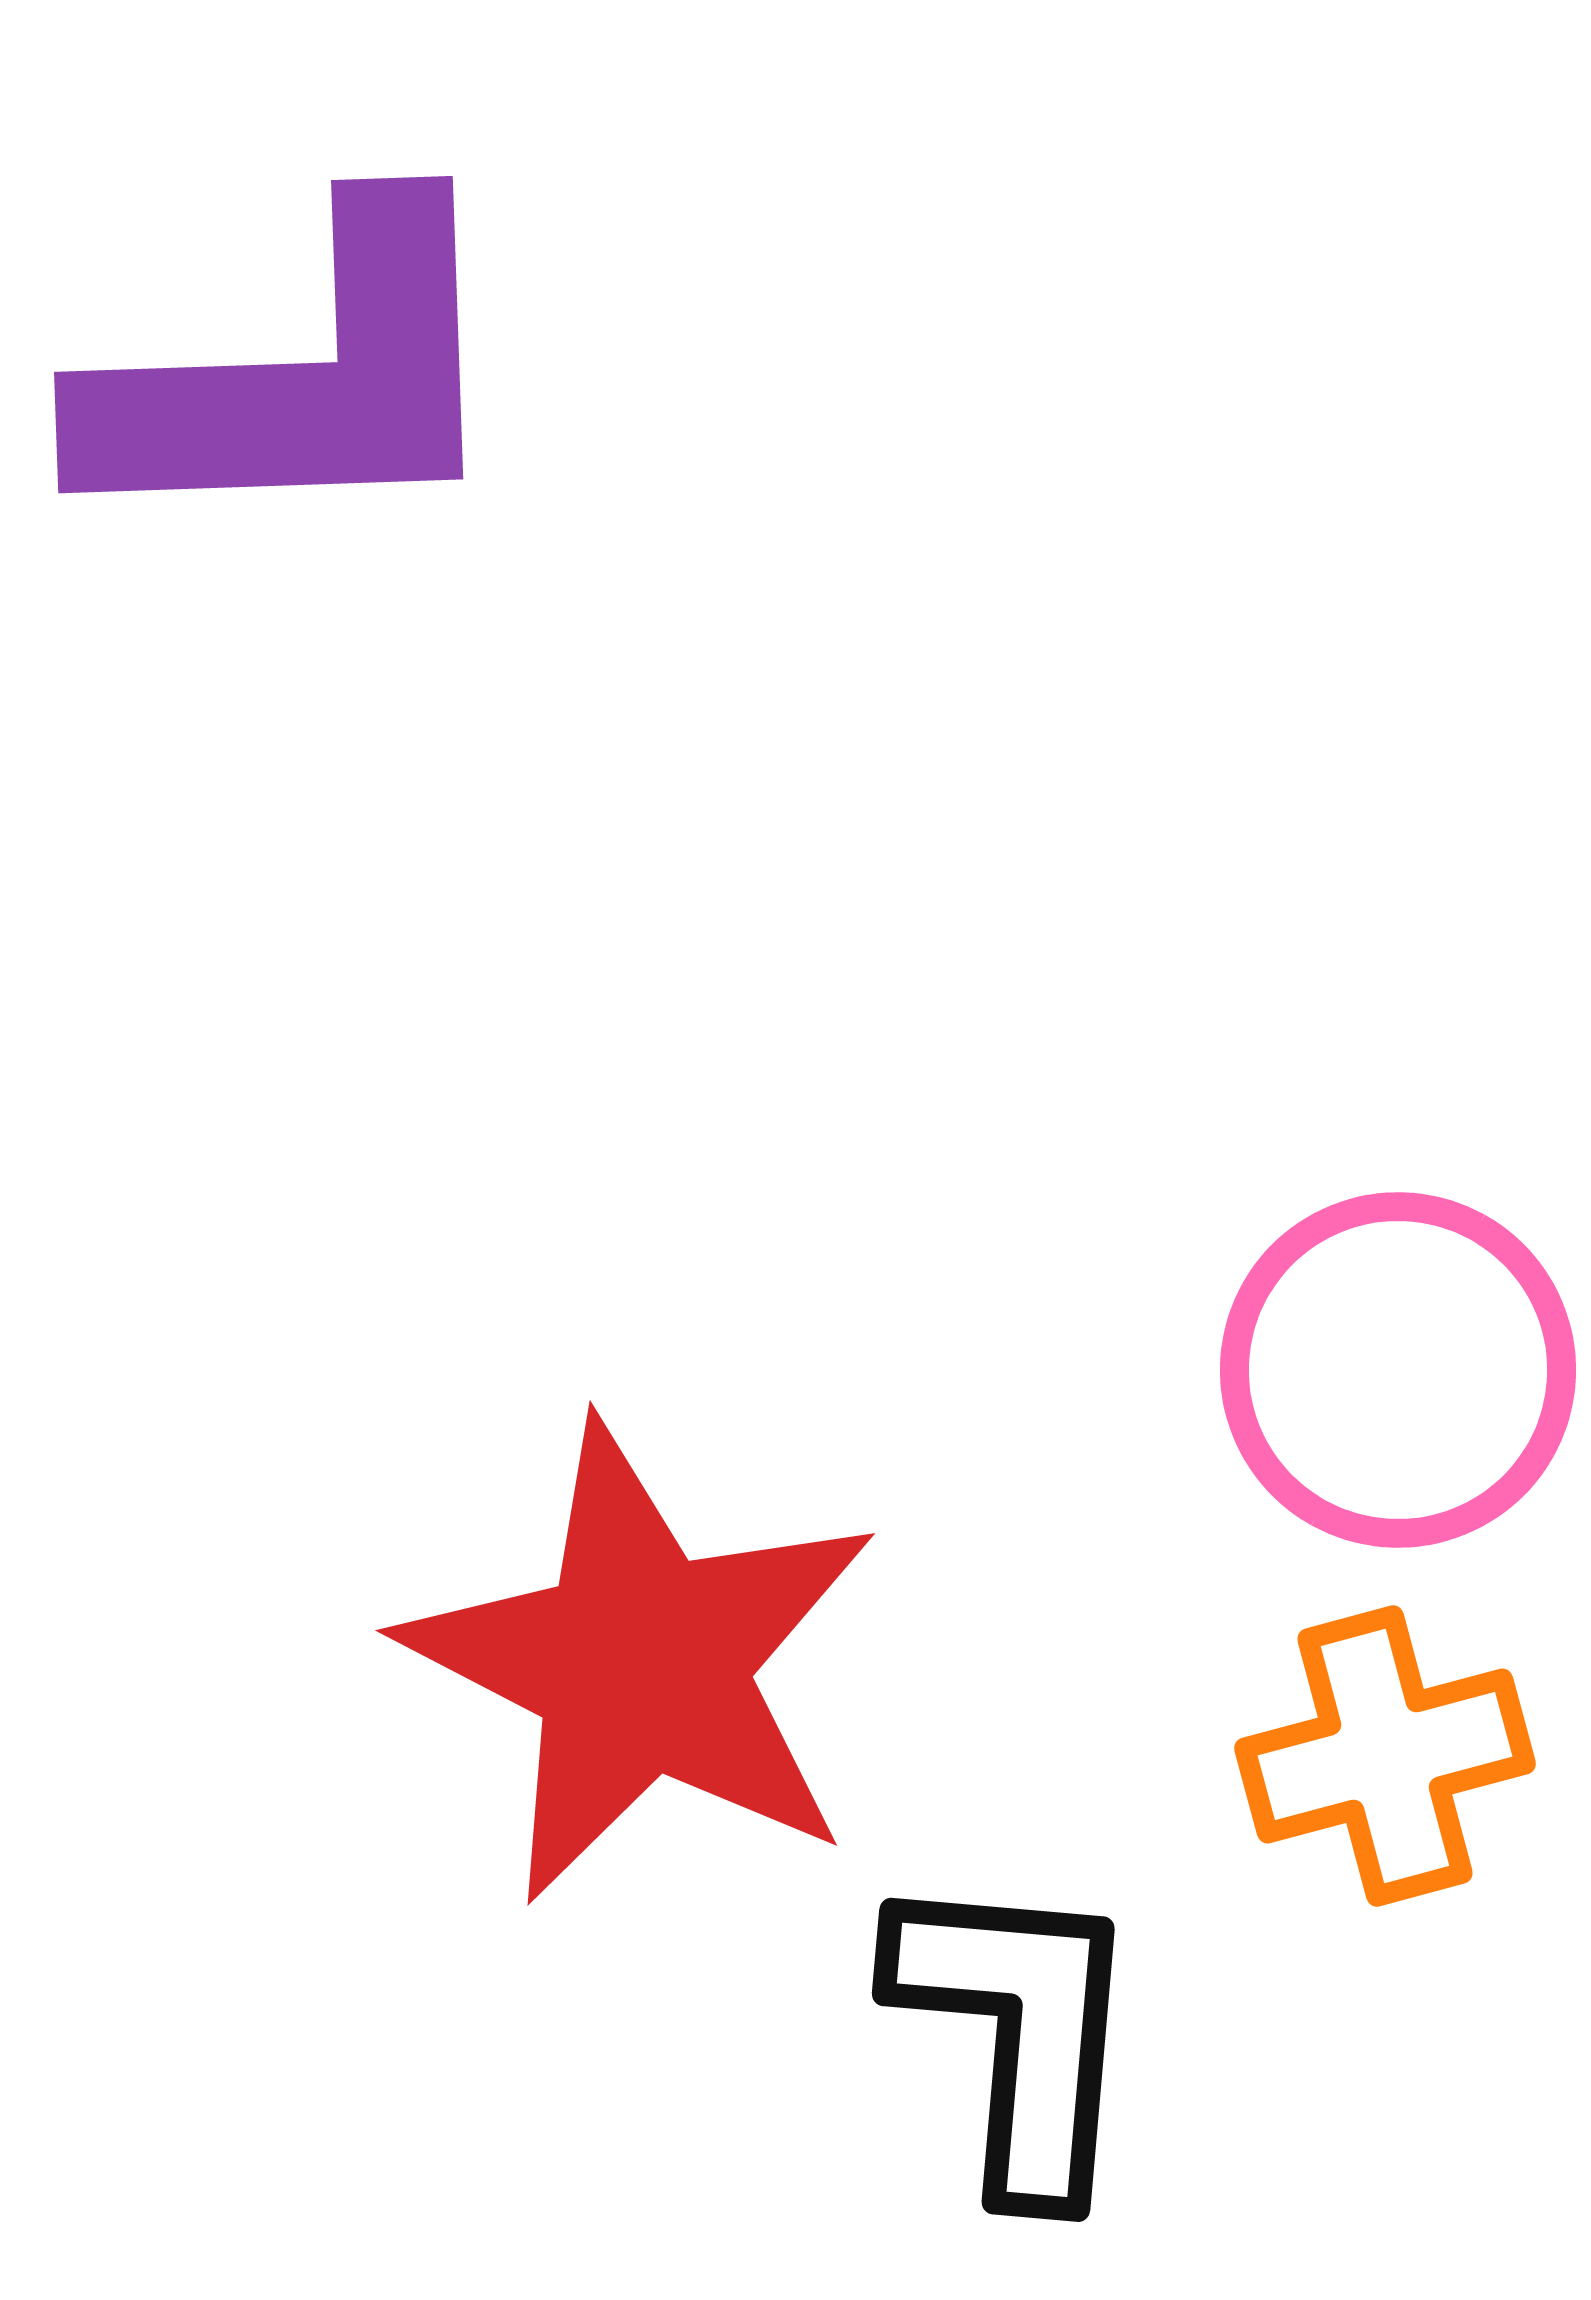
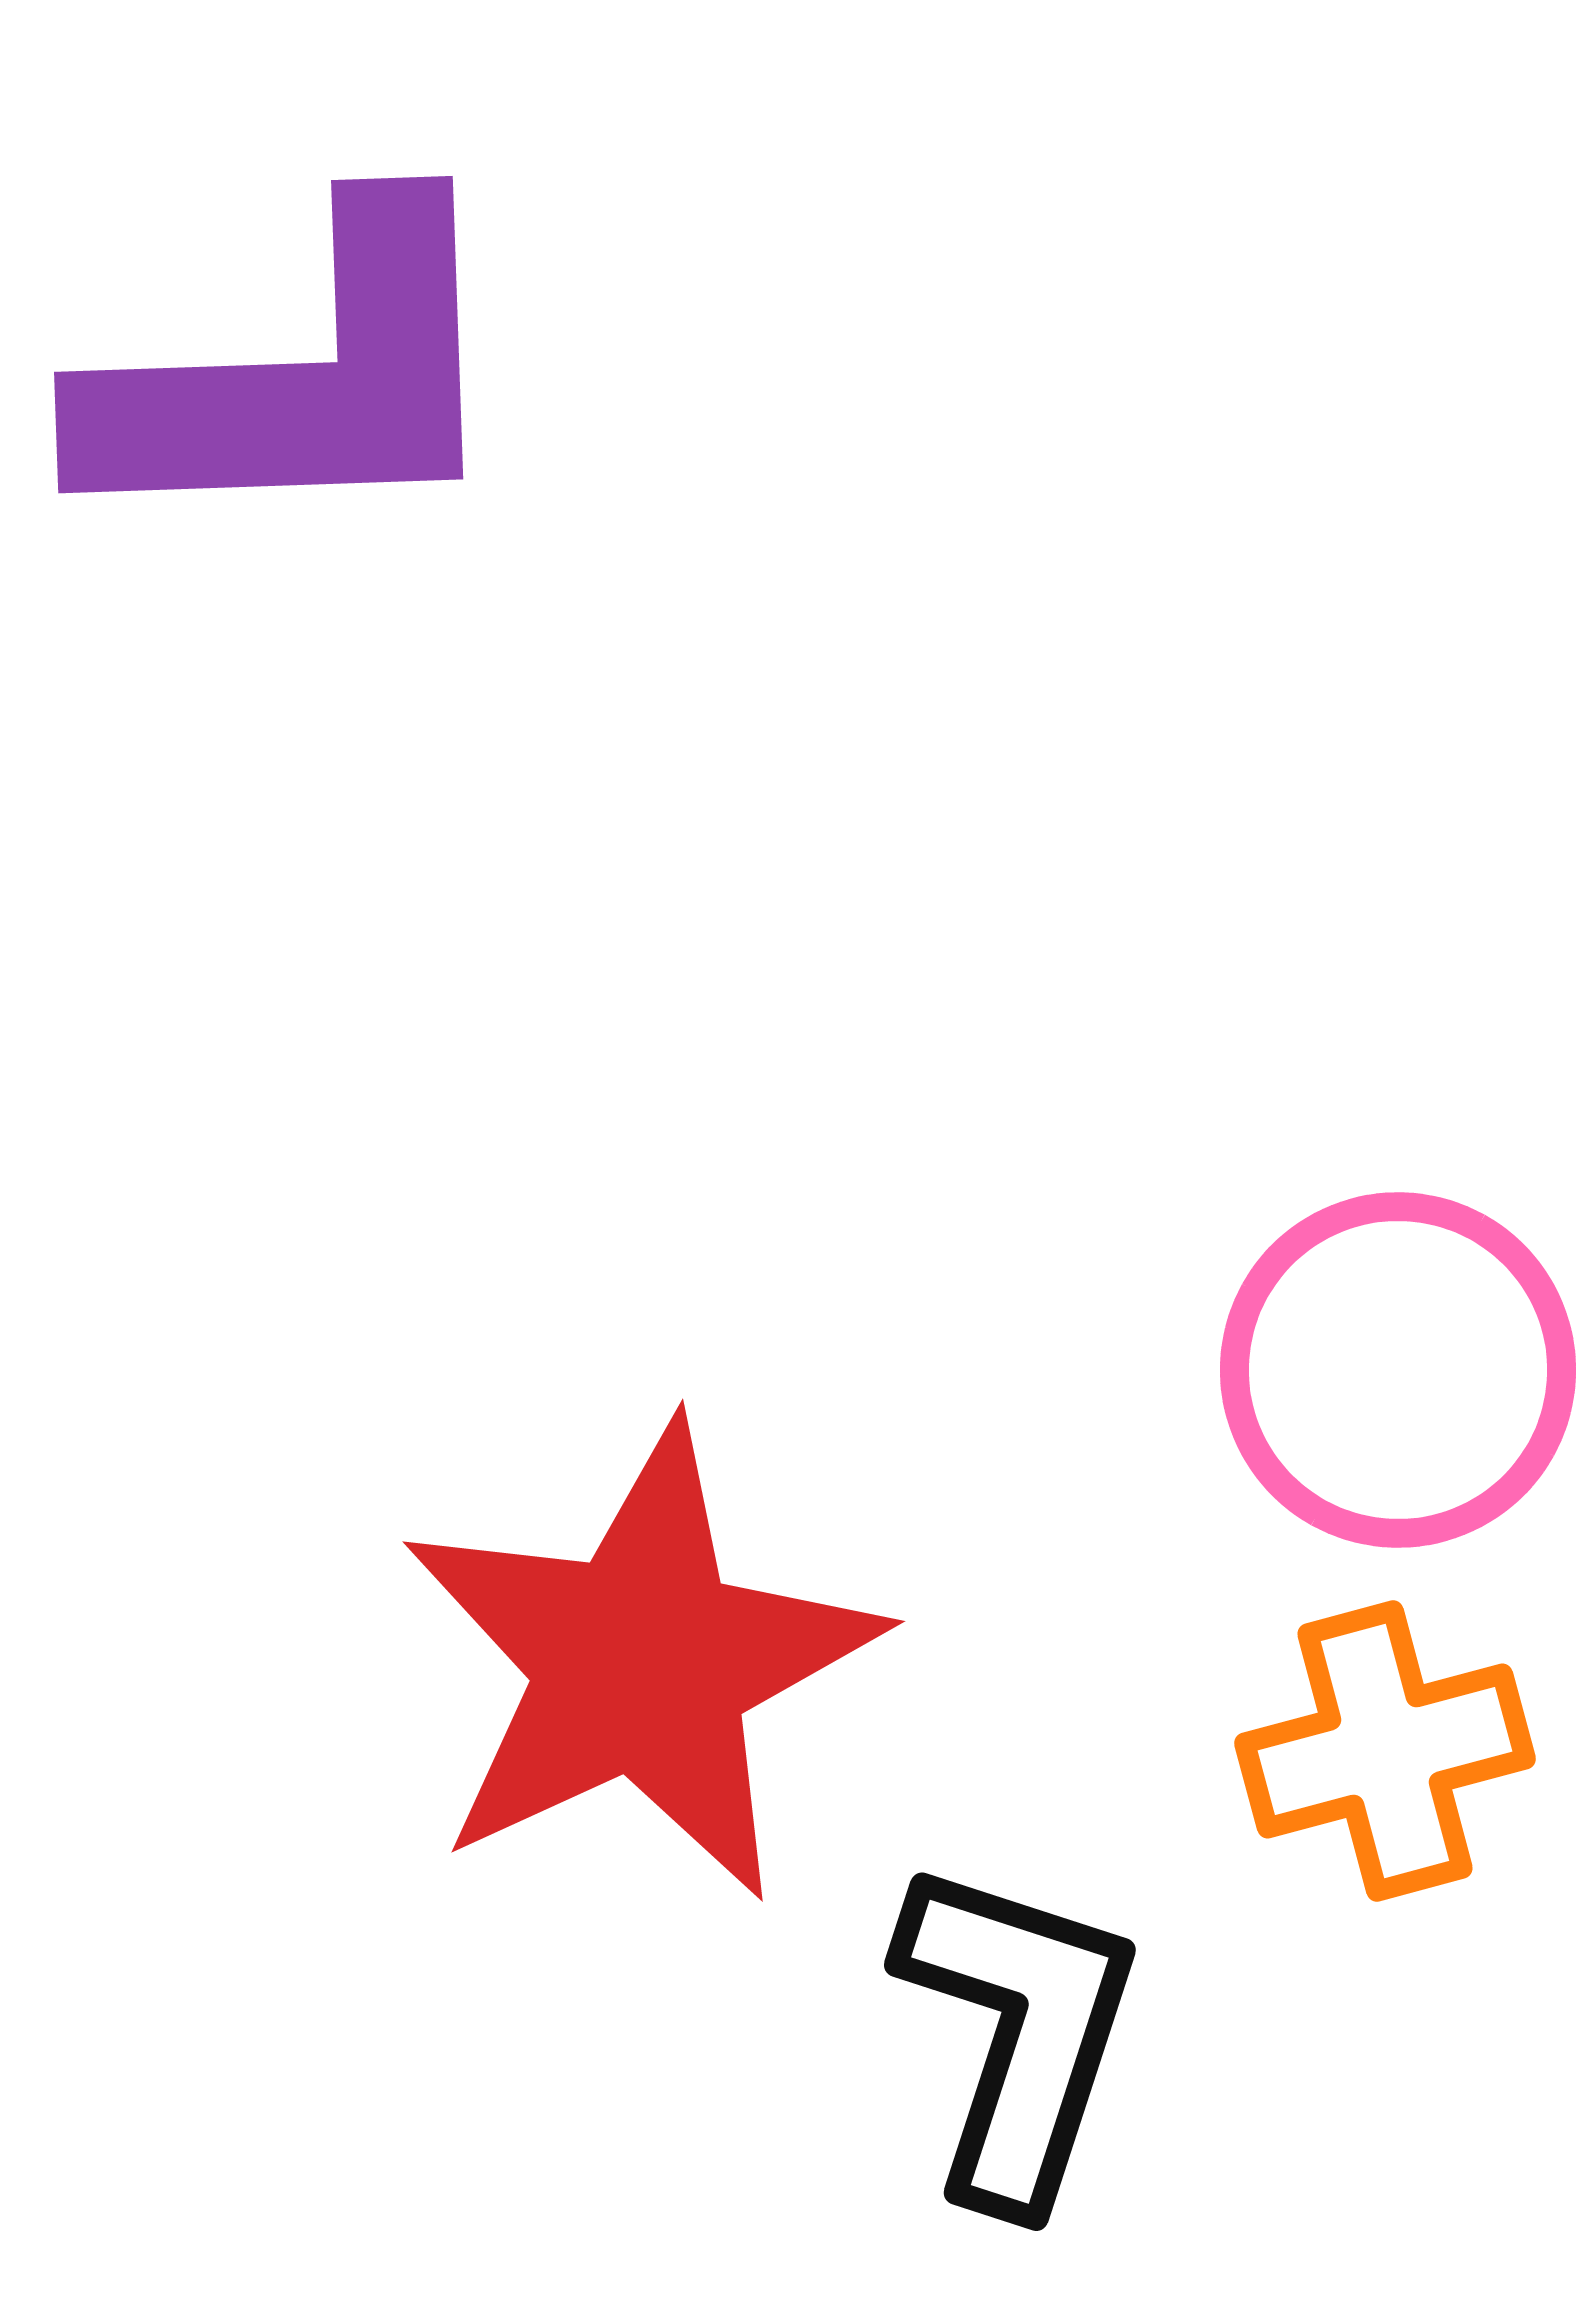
red star: rotated 20 degrees clockwise
orange cross: moved 5 px up
black L-shape: rotated 13 degrees clockwise
